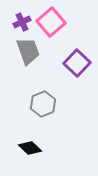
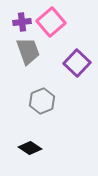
purple cross: rotated 18 degrees clockwise
gray hexagon: moved 1 px left, 3 px up
black diamond: rotated 10 degrees counterclockwise
